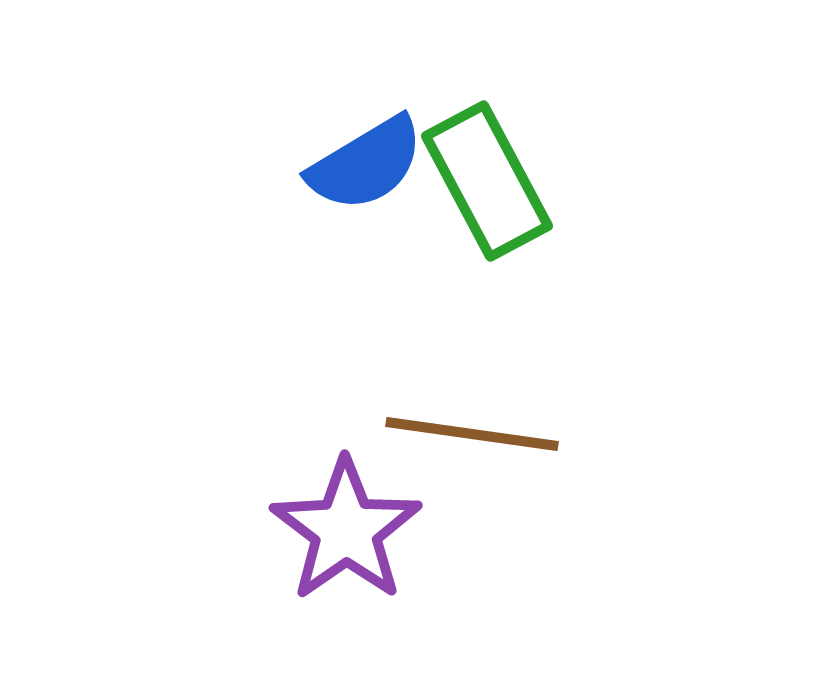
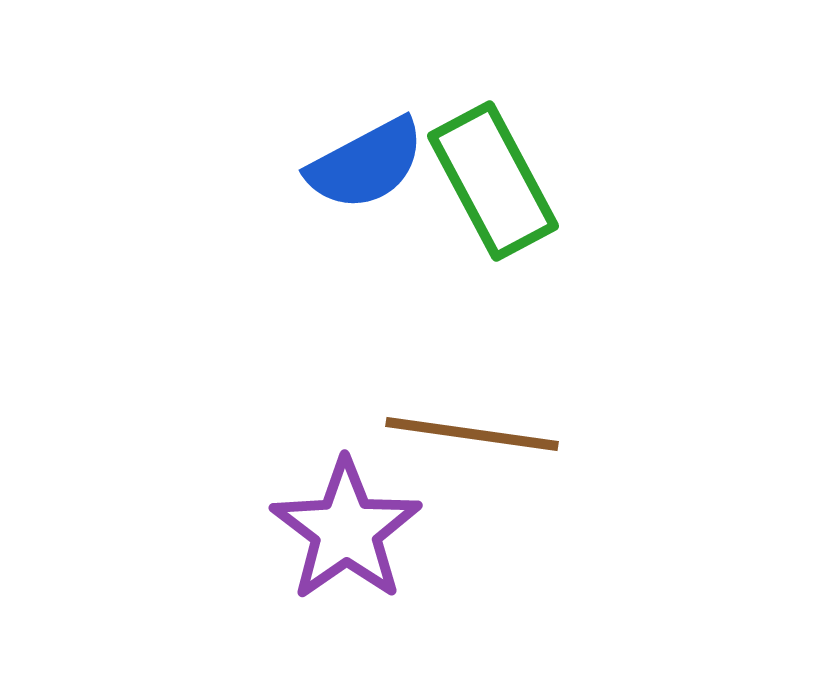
blue semicircle: rotated 3 degrees clockwise
green rectangle: moved 6 px right
